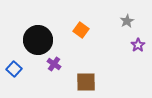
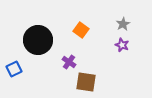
gray star: moved 4 px left, 3 px down
purple star: moved 16 px left; rotated 16 degrees counterclockwise
purple cross: moved 15 px right, 2 px up
blue square: rotated 21 degrees clockwise
brown square: rotated 10 degrees clockwise
